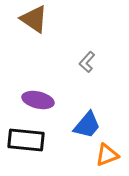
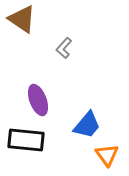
brown triangle: moved 12 px left
gray L-shape: moved 23 px left, 14 px up
purple ellipse: rotated 56 degrees clockwise
orange triangle: rotated 45 degrees counterclockwise
